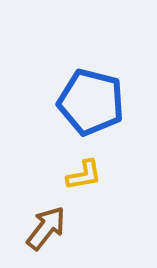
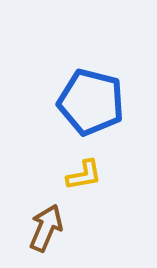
brown arrow: rotated 15 degrees counterclockwise
